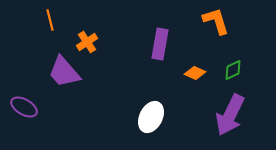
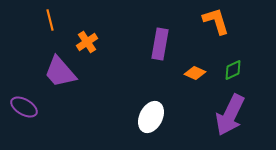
purple trapezoid: moved 4 px left
